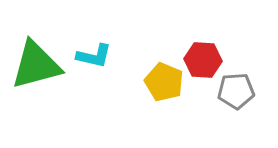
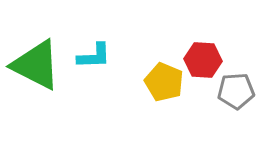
cyan L-shape: rotated 15 degrees counterclockwise
green triangle: rotated 42 degrees clockwise
